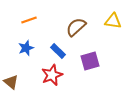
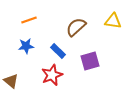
blue star: moved 2 px up; rotated 14 degrees clockwise
brown triangle: moved 1 px up
